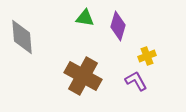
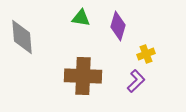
green triangle: moved 4 px left
yellow cross: moved 1 px left, 2 px up
brown cross: rotated 27 degrees counterclockwise
purple L-shape: rotated 75 degrees clockwise
